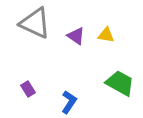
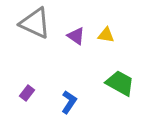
purple rectangle: moved 1 px left, 4 px down; rotated 70 degrees clockwise
